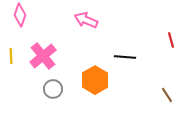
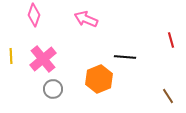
pink diamond: moved 14 px right
pink arrow: moved 1 px up
pink cross: moved 3 px down
orange hexagon: moved 4 px right, 1 px up; rotated 8 degrees clockwise
brown line: moved 1 px right, 1 px down
